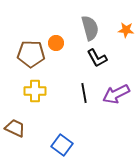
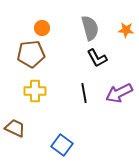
orange circle: moved 14 px left, 15 px up
brown pentagon: rotated 8 degrees counterclockwise
purple arrow: moved 3 px right, 1 px up
